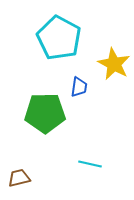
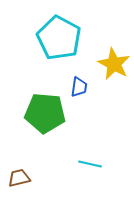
green pentagon: rotated 6 degrees clockwise
